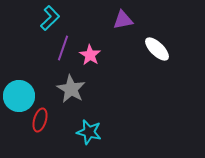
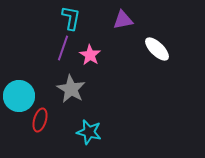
cyan L-shape: moved 21 px right; rotated 35 degrees counterclockwise
